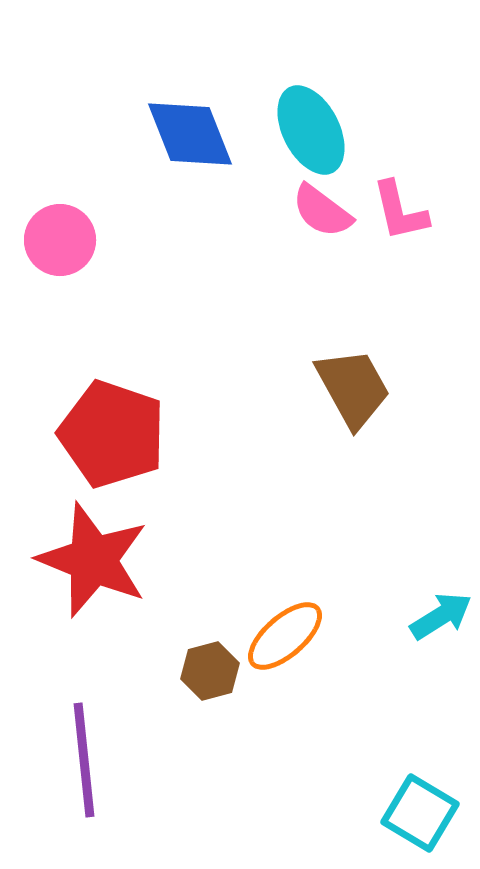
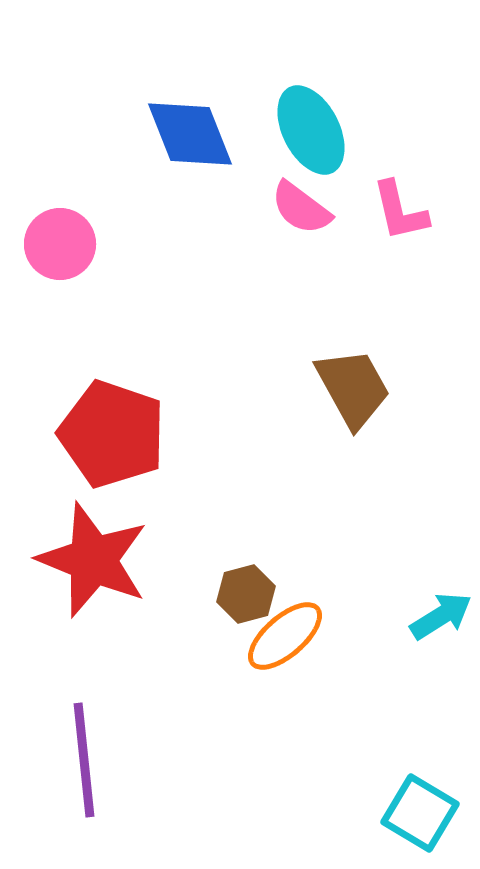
pink semicircle: moved 21 px left, 3 px up
pink circle: moved 4 px down
brown hexagon: moved 36 px right, 77 px up
